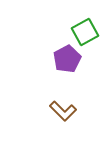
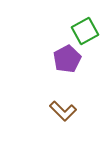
green square: moved 1 px up
